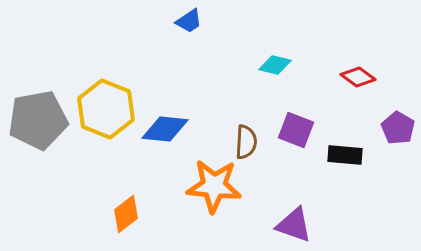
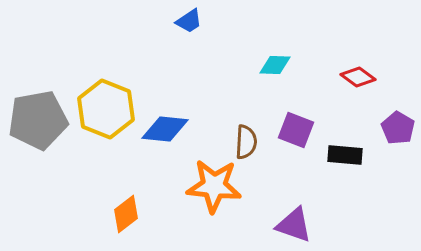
cyan diamond: rotated 12 degrees counterclockwise
